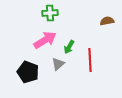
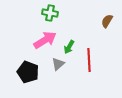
green cross: rotated 14 degrees clockwise
brown semicircle: rotated 48 degrees counterclockwise
red line: moved 1 px left
